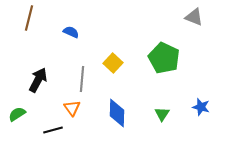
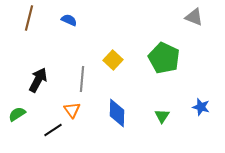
blue semicircle: moved 2 px left, 12 px up
yellow square: moved 3 px up
orange triangle: moved 2 px down
green triangle: moved 2 px down
black line: rotated 18 degrees counterclockwise
